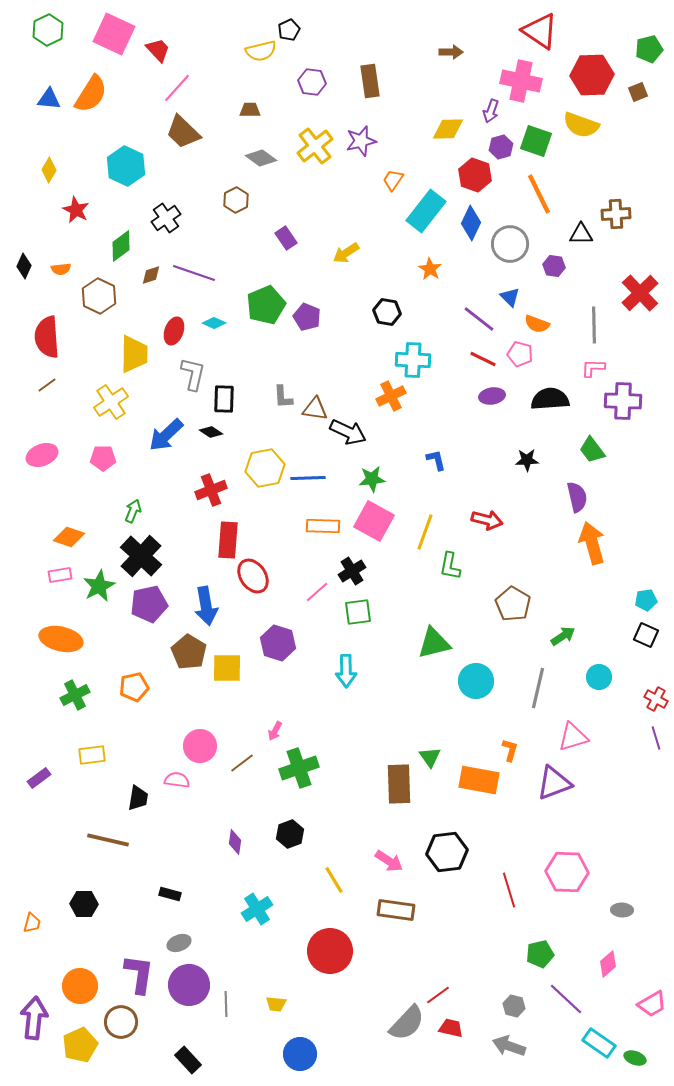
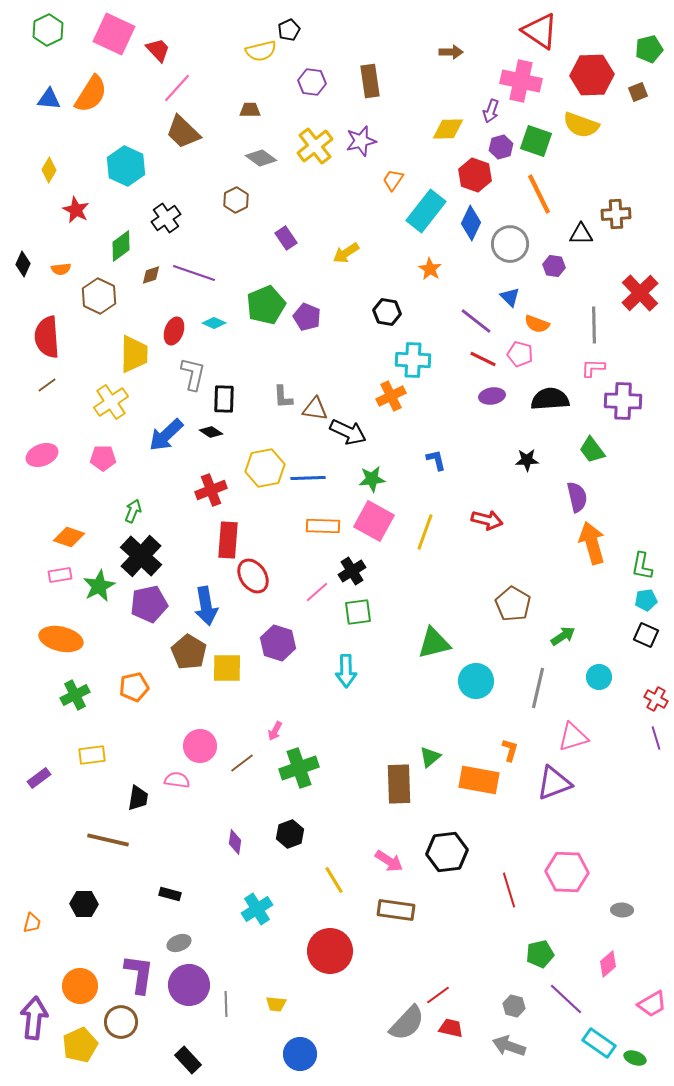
black diamond at (24, 266): moved 1 px left, 2 px up
purple line at (479, 319): moved 3 px left, 2 px down
green L-shape at (450, 566): moved 192 px right
green triangle at (430, 757): rotated 25 degrees clockwise
